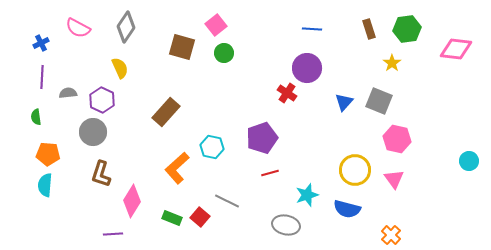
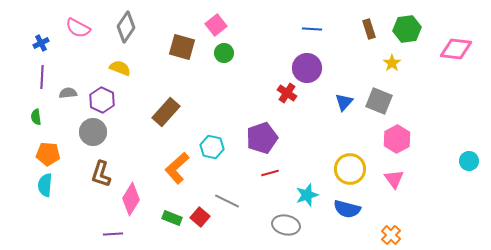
yellow semicircle at (120, 68): rotated 45 degrees counterclockwise
pink hexagon at (397, 139): rotated 20 degrees clockwise
yellow circle at (355, 170): moved 5 px left, 1 px up
pink diamond at (132, 201): moved 1 px left, 2 px up
